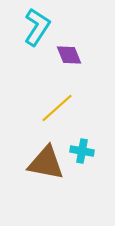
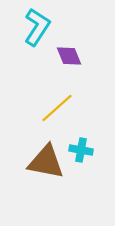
purple diamond: moved 1 px down
cyan cross: moved 1 px left, 1 px up
brown triangle: moved 1 px up
